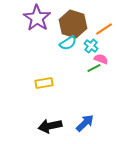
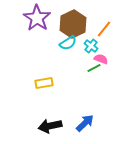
brown hexagon: rotated 16 degrees clockwise
orange line: rotated 18 degrees counterclockwise
